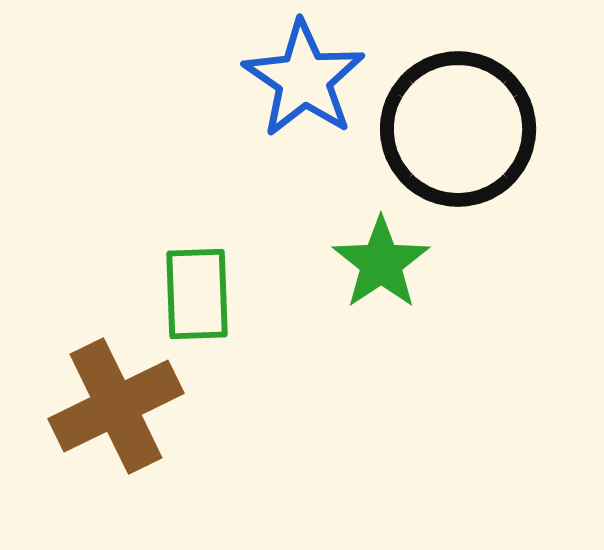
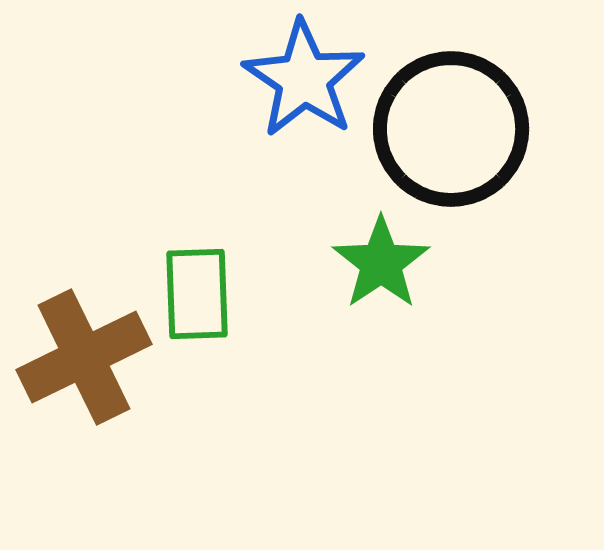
black circle: moved 7 px left
brown cross: moved 32 px left, 49 px up
